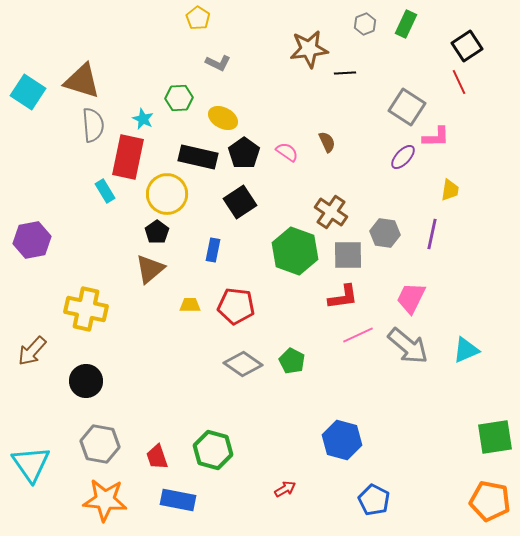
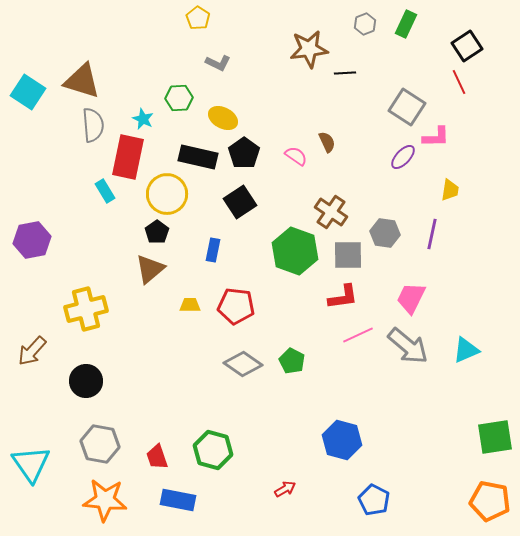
pink semicircle at (287, 152): moved 9 px right, 4 px down
yellow cross at (86, 309): rotated 27 degrees counterclockwise
